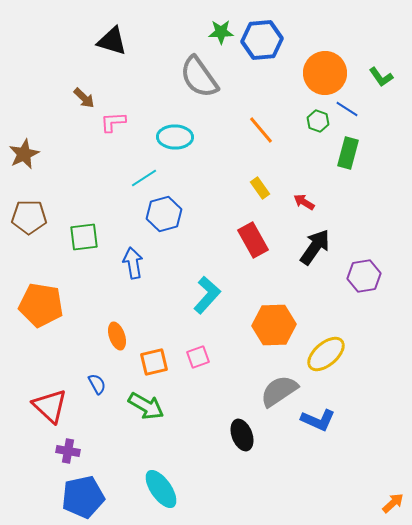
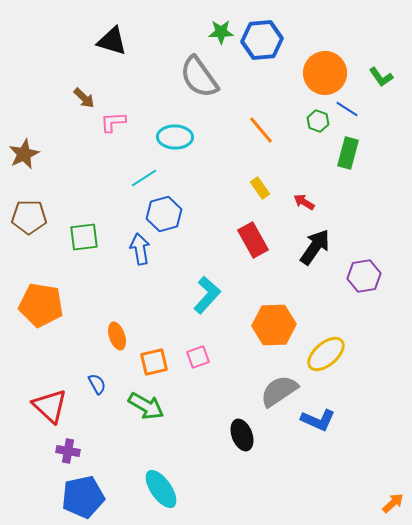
blue arrow at (133, 263): moved 7 px right, 14 px up
